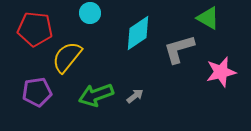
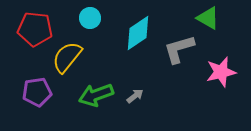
cyan circle: moved 5 px down
